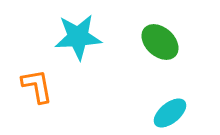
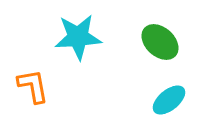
orange L-shape: moved 4 px left
cyan ellipse: moved 1 px left, 13 px up
